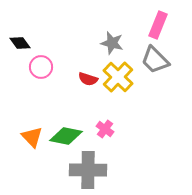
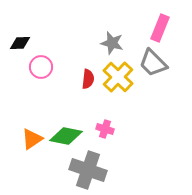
pink rectangle: moved 2 px right, 3 px down
black diamond: rotated 55 degrees counterclockwise
gray trapezoid: moved 2 px left, 3 px down
red semicircle: rotated 102 degrees counterclockwise
pink cross: rotated 18 degrees counterclockwise
orange triangle: moved 2 px down; rotated 40 degrees clockwise
gray cross: rotated 18 degrees clockwise
